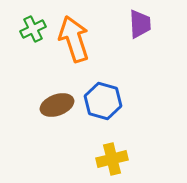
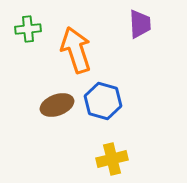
green cross: moved 5 px left; rotated 20 degrees clockwise
orange arrow: moved 2 px right, 11 px down
